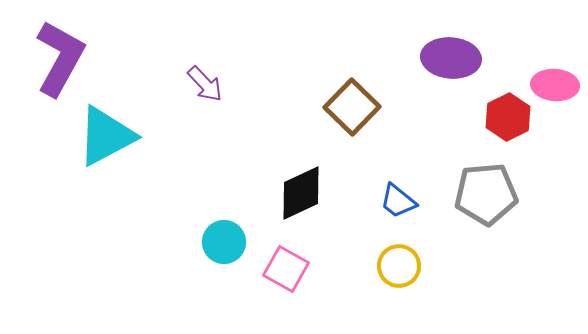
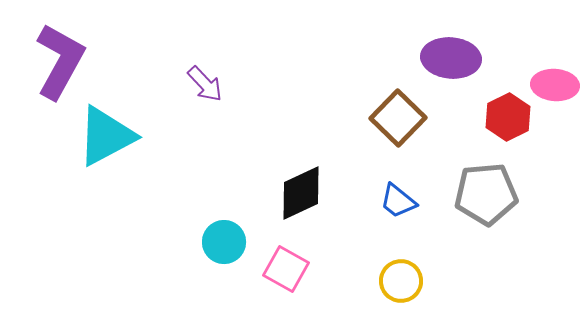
purple L-shape: moved 3 px down
brown square: moved 46 px right, 11 px down
yellow circle: moved 2 px right, 15 px down
